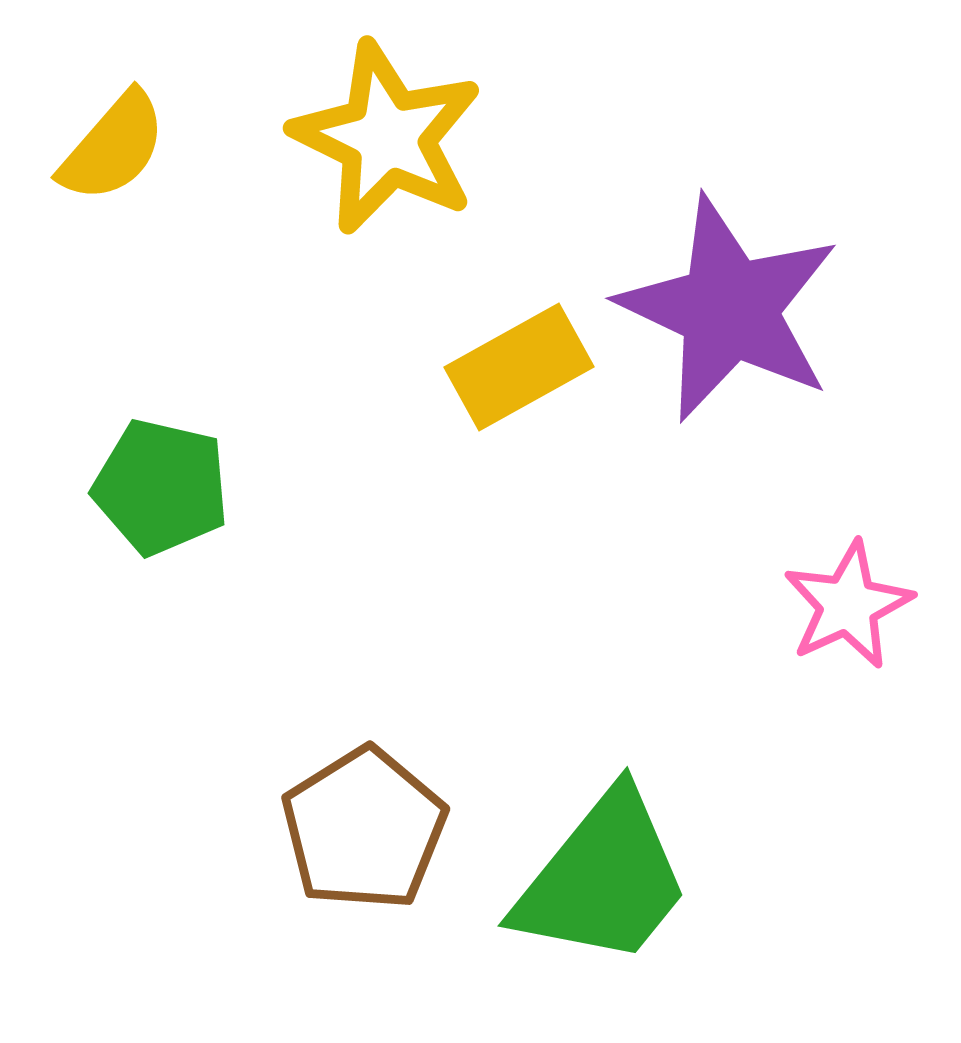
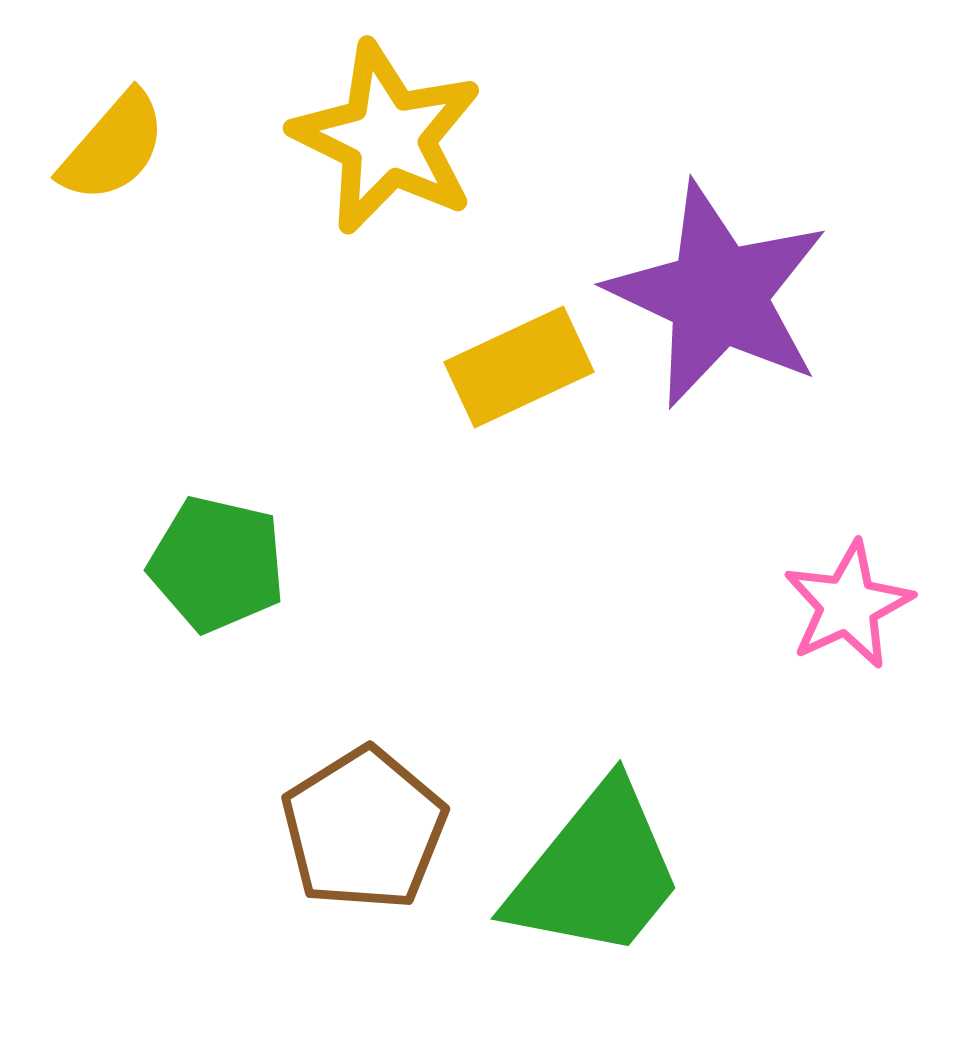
purple star: moved 11 px left, 14 px up
yellow rectangle: rotated 4 degrees clockwise
green pentagon: moved 56 px right, 77 px down
green trapezoid: moved 7 px left, 7 px up
